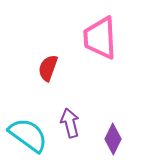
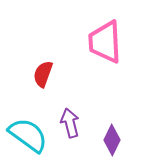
pink trapezoid: moved 5 px right, 4 px down
red semicircle: moved 5 px left, 6 px down
purple diamond: moved 1 px left, 1 px down
